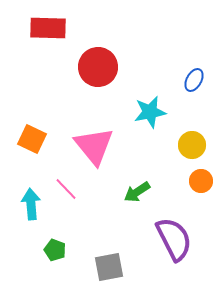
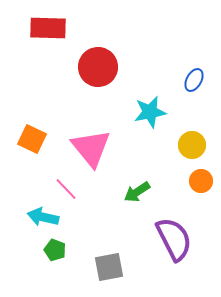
pink triangle: moved 3 px left, 2 px down
cyan arrow: moved 12 px right, 13 px down; rotated 72 degrees counterclockwise
